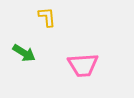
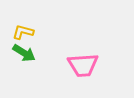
yellow L-shape: moved 24 px left, 15 px down; rotated 70 degrees counterclockwise
